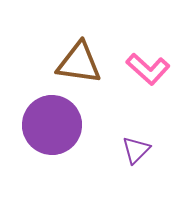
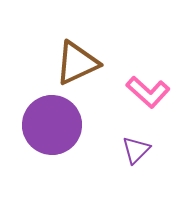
brown triangle: moved 2 px left; rotated 33 degrees counterclockwise
pink L-shape: moved 23 px down
